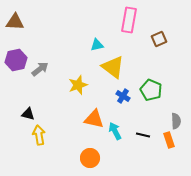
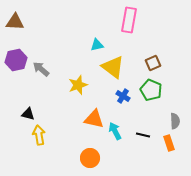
brown square: moved 6 px left, 24 px down
gray arrow: moved 1 px right; rotated 102 degrees counterclockwise
gray semicircle: moved 1 px left
orange rectangle: moved 3 px down
